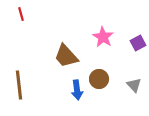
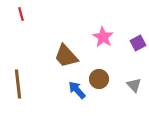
brown line: moved 1 px left, 1 px up
blue arrow: rotated 144 degrees clockwise
